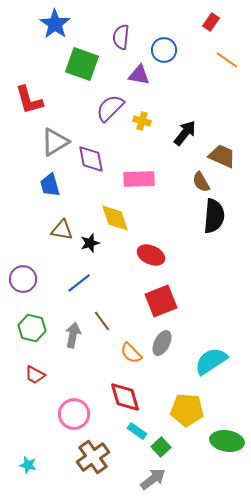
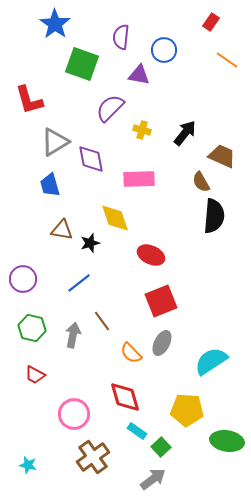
yellow cross at (142, 121): moved 9 px down
